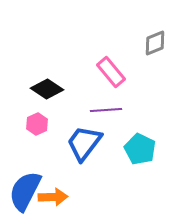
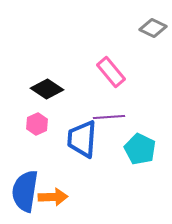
gray diamond: moved 2 px left, 15 px up; rotated 48 degrees clockwise
purple line: moved 3 px right, 7 px down
blue trapezoid: moved 2 px left, 4 px up; rotated 33 degrees counterclockwise
blue semicircle: rotated 18 degrees counterclockwise
